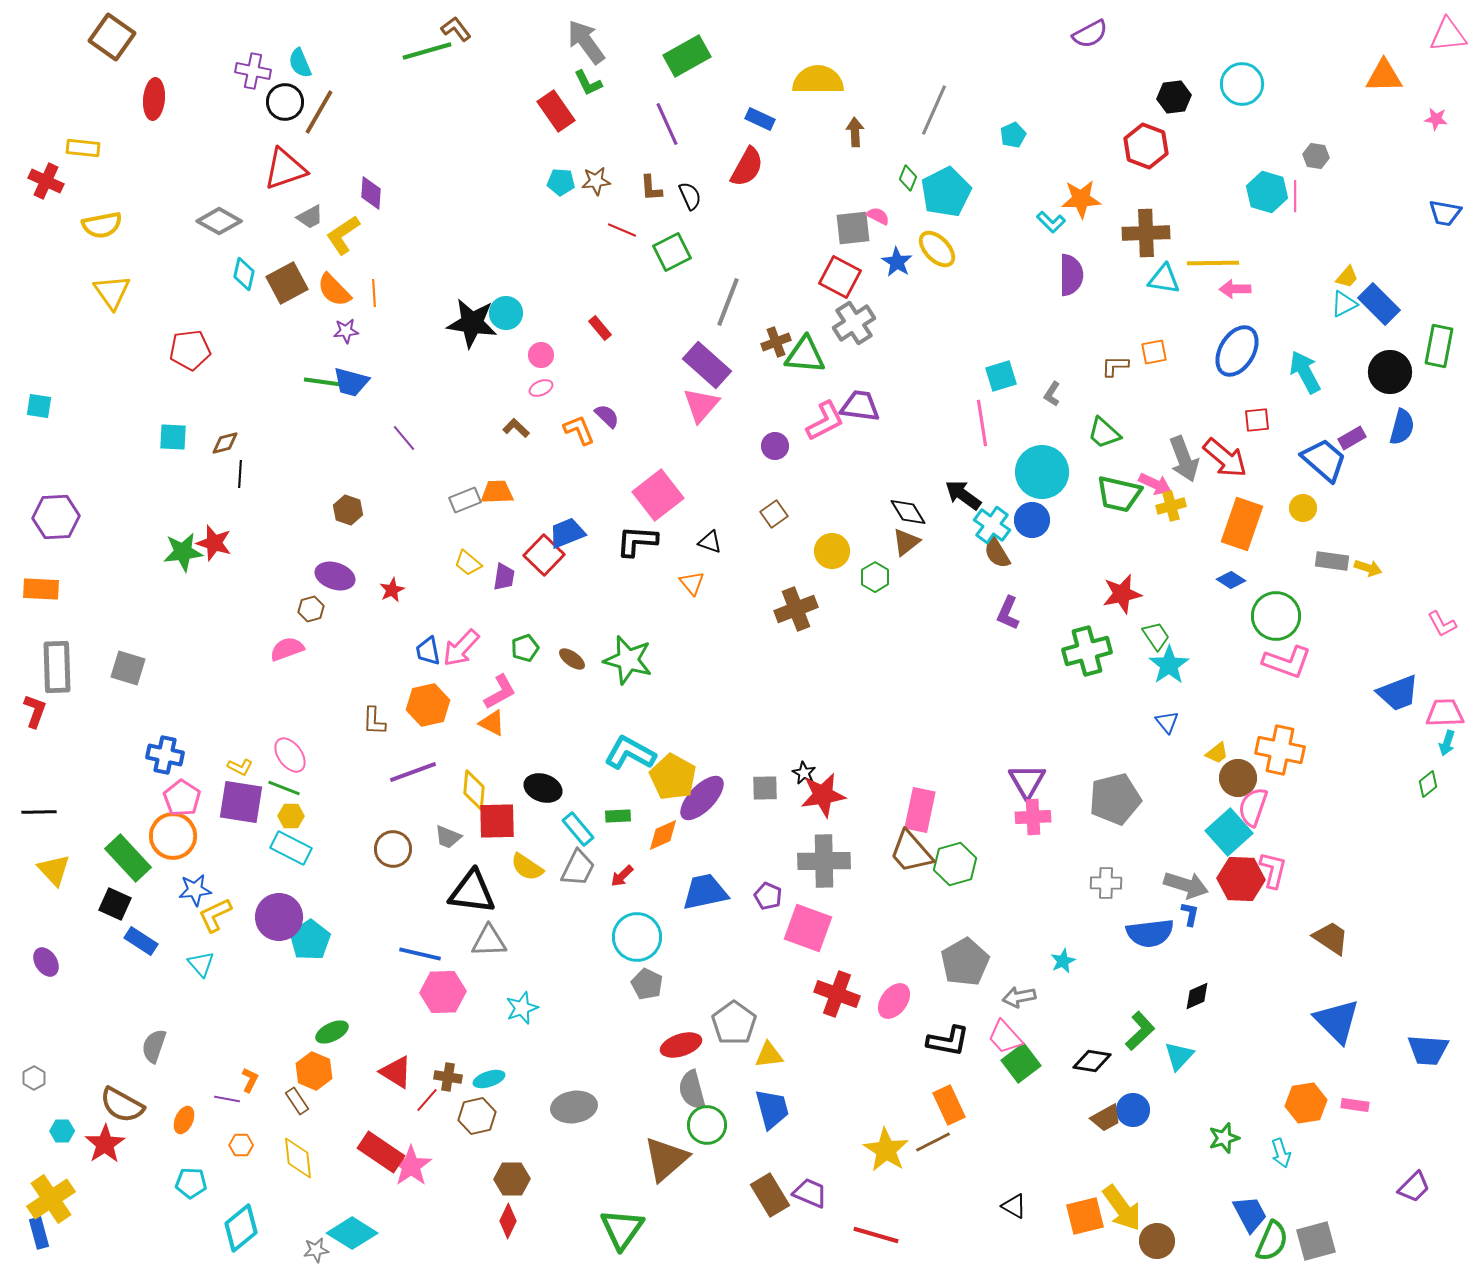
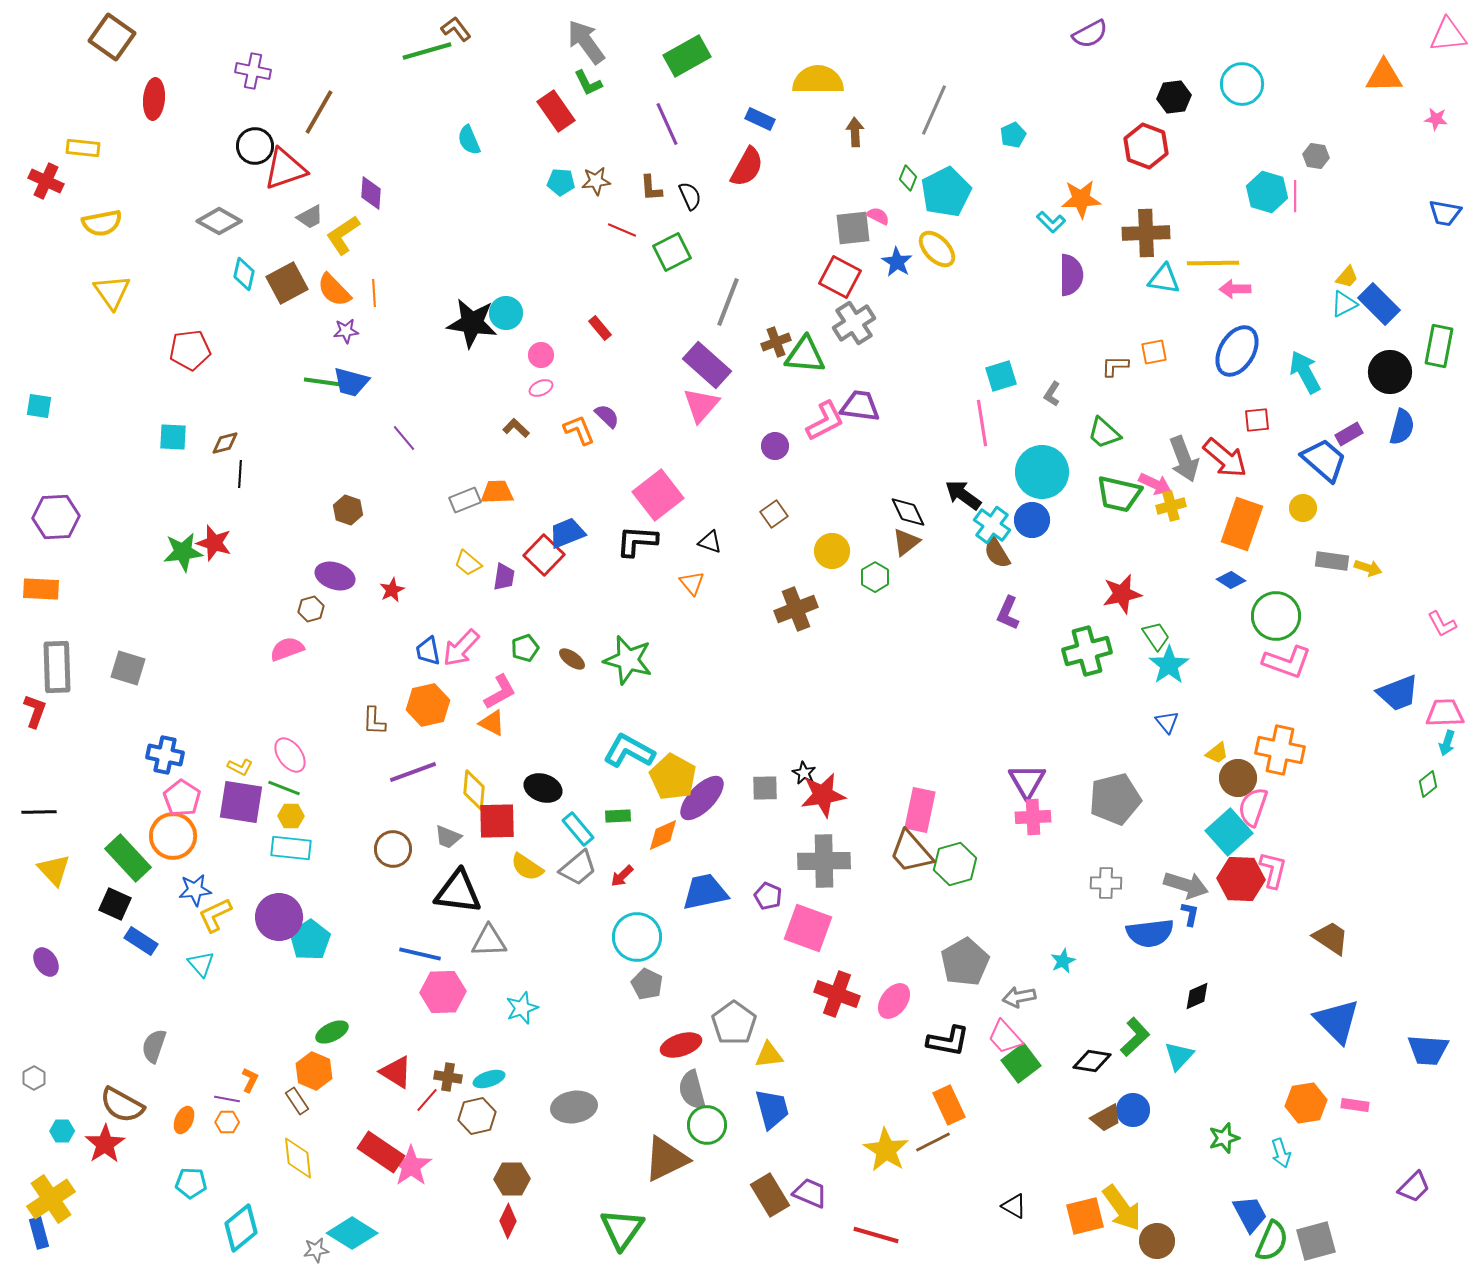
cyan semicircle at (300, 63): moved 169 px right, 77 px down
black circle at (285, 102): moved 30 px left, 44 px down
yellow semicircle at (102, 225): moved 2 px up
purple rectangle at (1352, 438): moved 3 px left, 4 px up
black diamond at (908, 512): rotated 6 degrees clockwise
cyan L-shape at (630, 753): moved 1 px left, 2 px up
cyan rectangle at (291, 848): rotated 21 degrees counterclockwise
gray trapezoid at (578, 868): rotated 24 degrees clockwise
black triangle at (472, 892): moved 14 px left
green L-shape at (1140, 1031): moved 5 px left, 6 px down
orange hexagon at (241, 1145): moved 14 px left, 23 px up
brown triangle at (666, 1159): rotated 15 degrees clockwise
